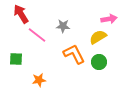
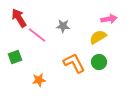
red arrow: moved 2 px left, 4 px down
orange L-shape: moved 9 px down
green square: moved 1 px left, 2 px up; rotated 24 degrees counterclockwise
